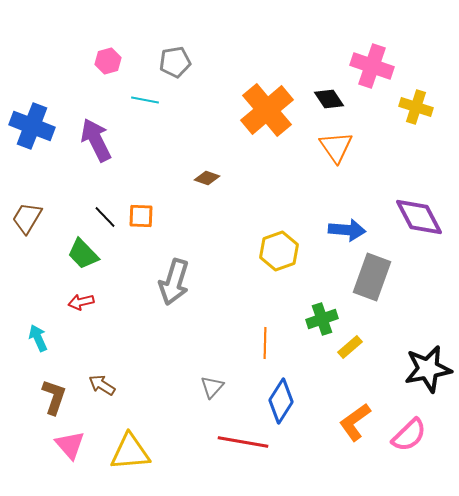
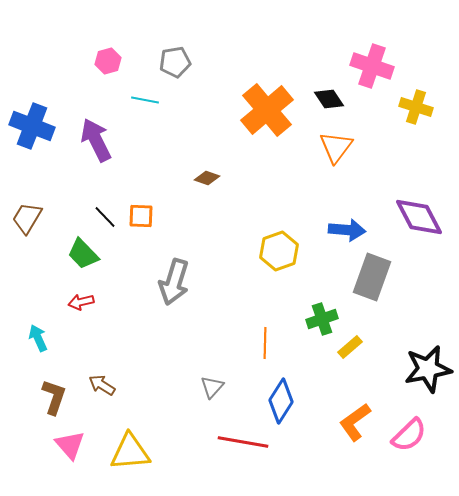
orange triangle: rotated 12 degrees clockwise
